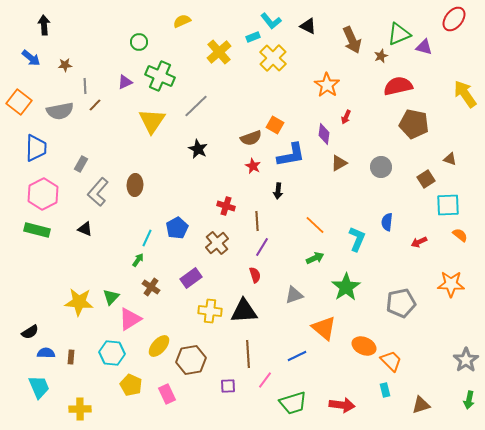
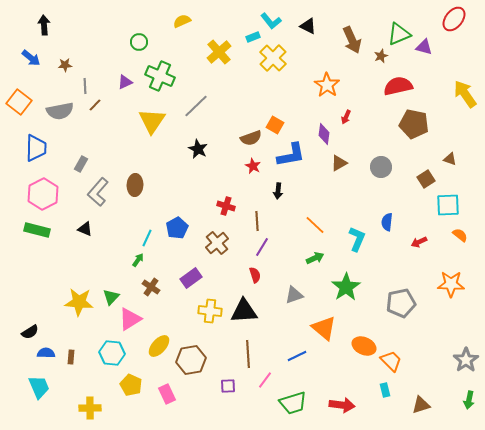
yellow cross at (80, 409): moved 10 px right, 1 px up
